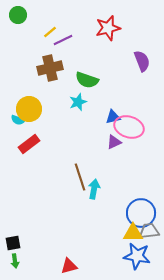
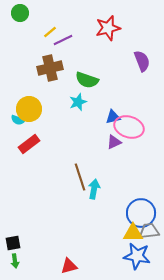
green circle: moved 2 px right, 2 px up
